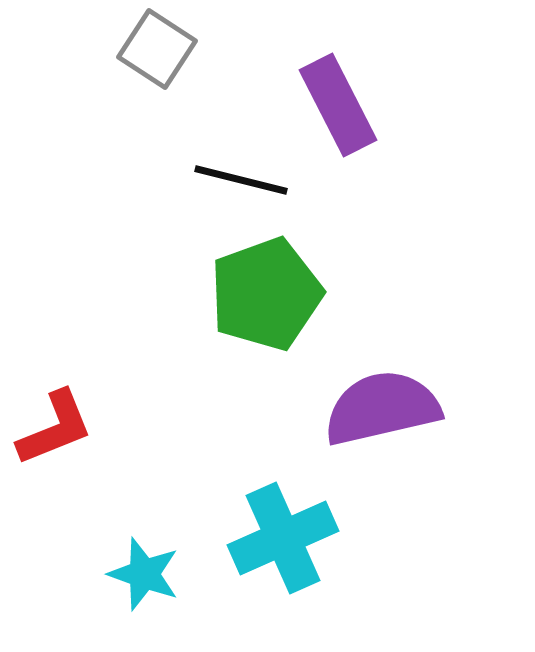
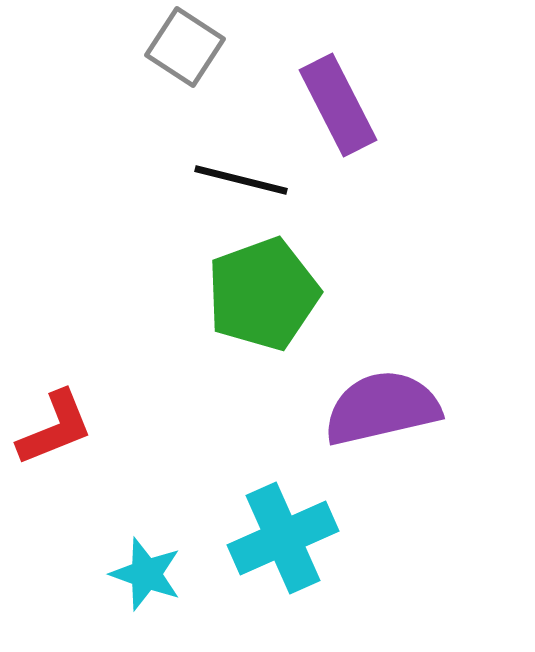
gray square: moved 28 px right, 2 px up
green pentagon: moved 3 px left
cyan star: moved 2 px right
